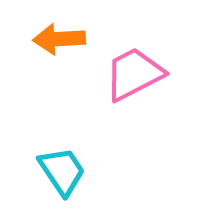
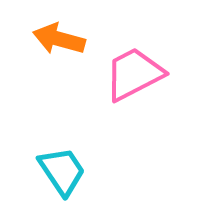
orange arrow: rotated 18 degrees clockwise
